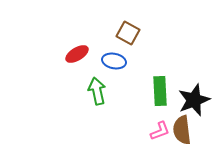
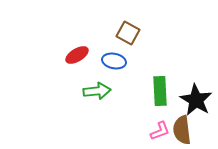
red ellipse: moved 1 px down
green arrow: rotated 96 degrees clockwise
black star: moved 2 px right; rotated 20 degrees counterclockwise
